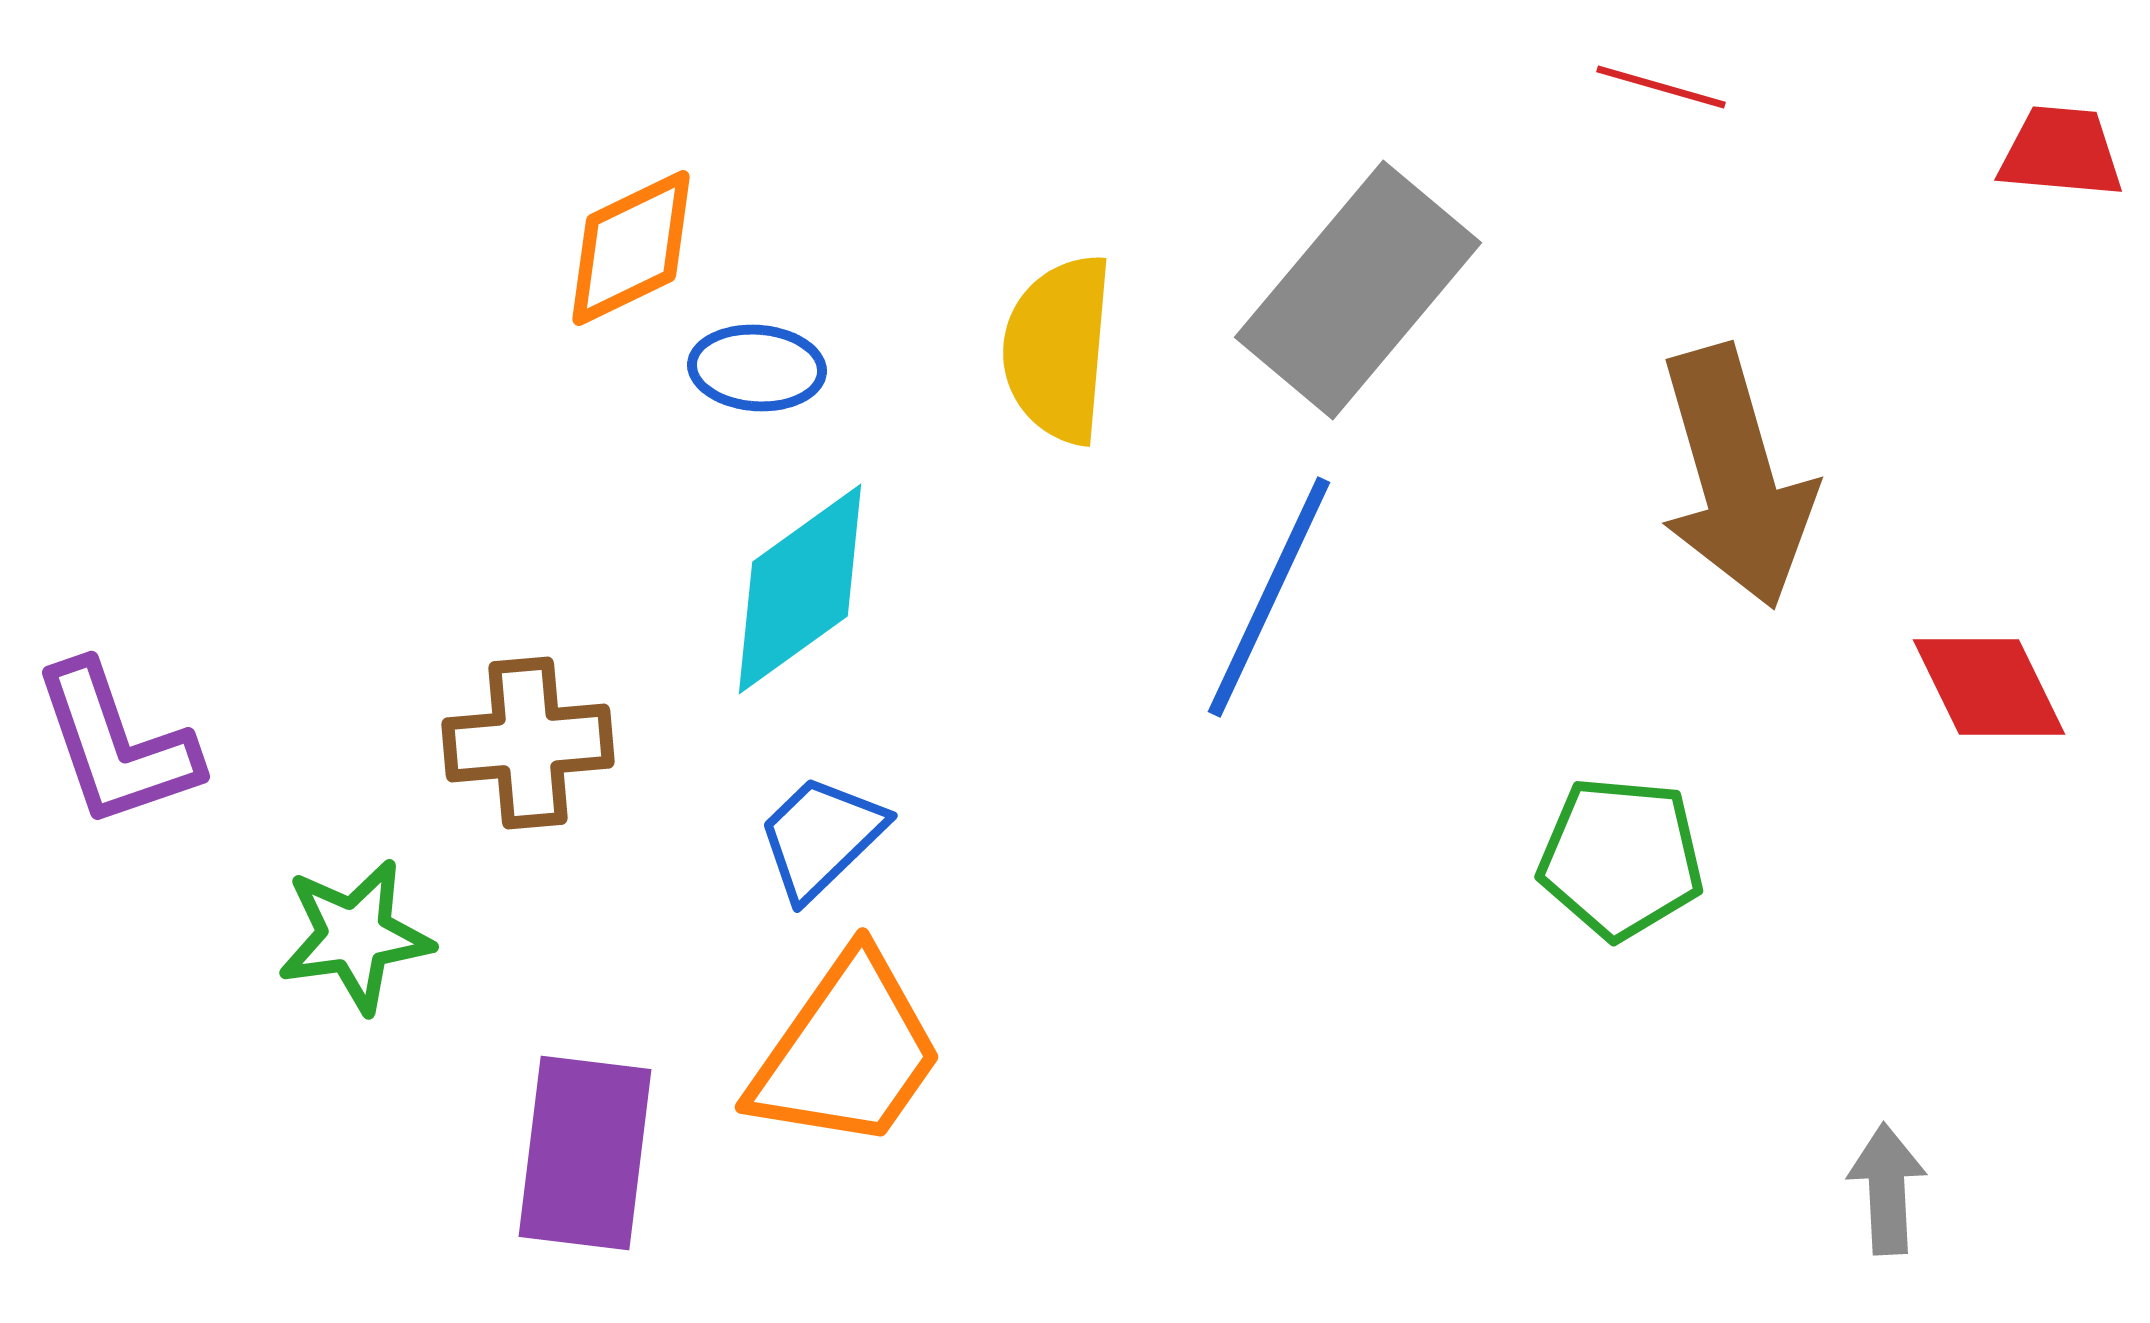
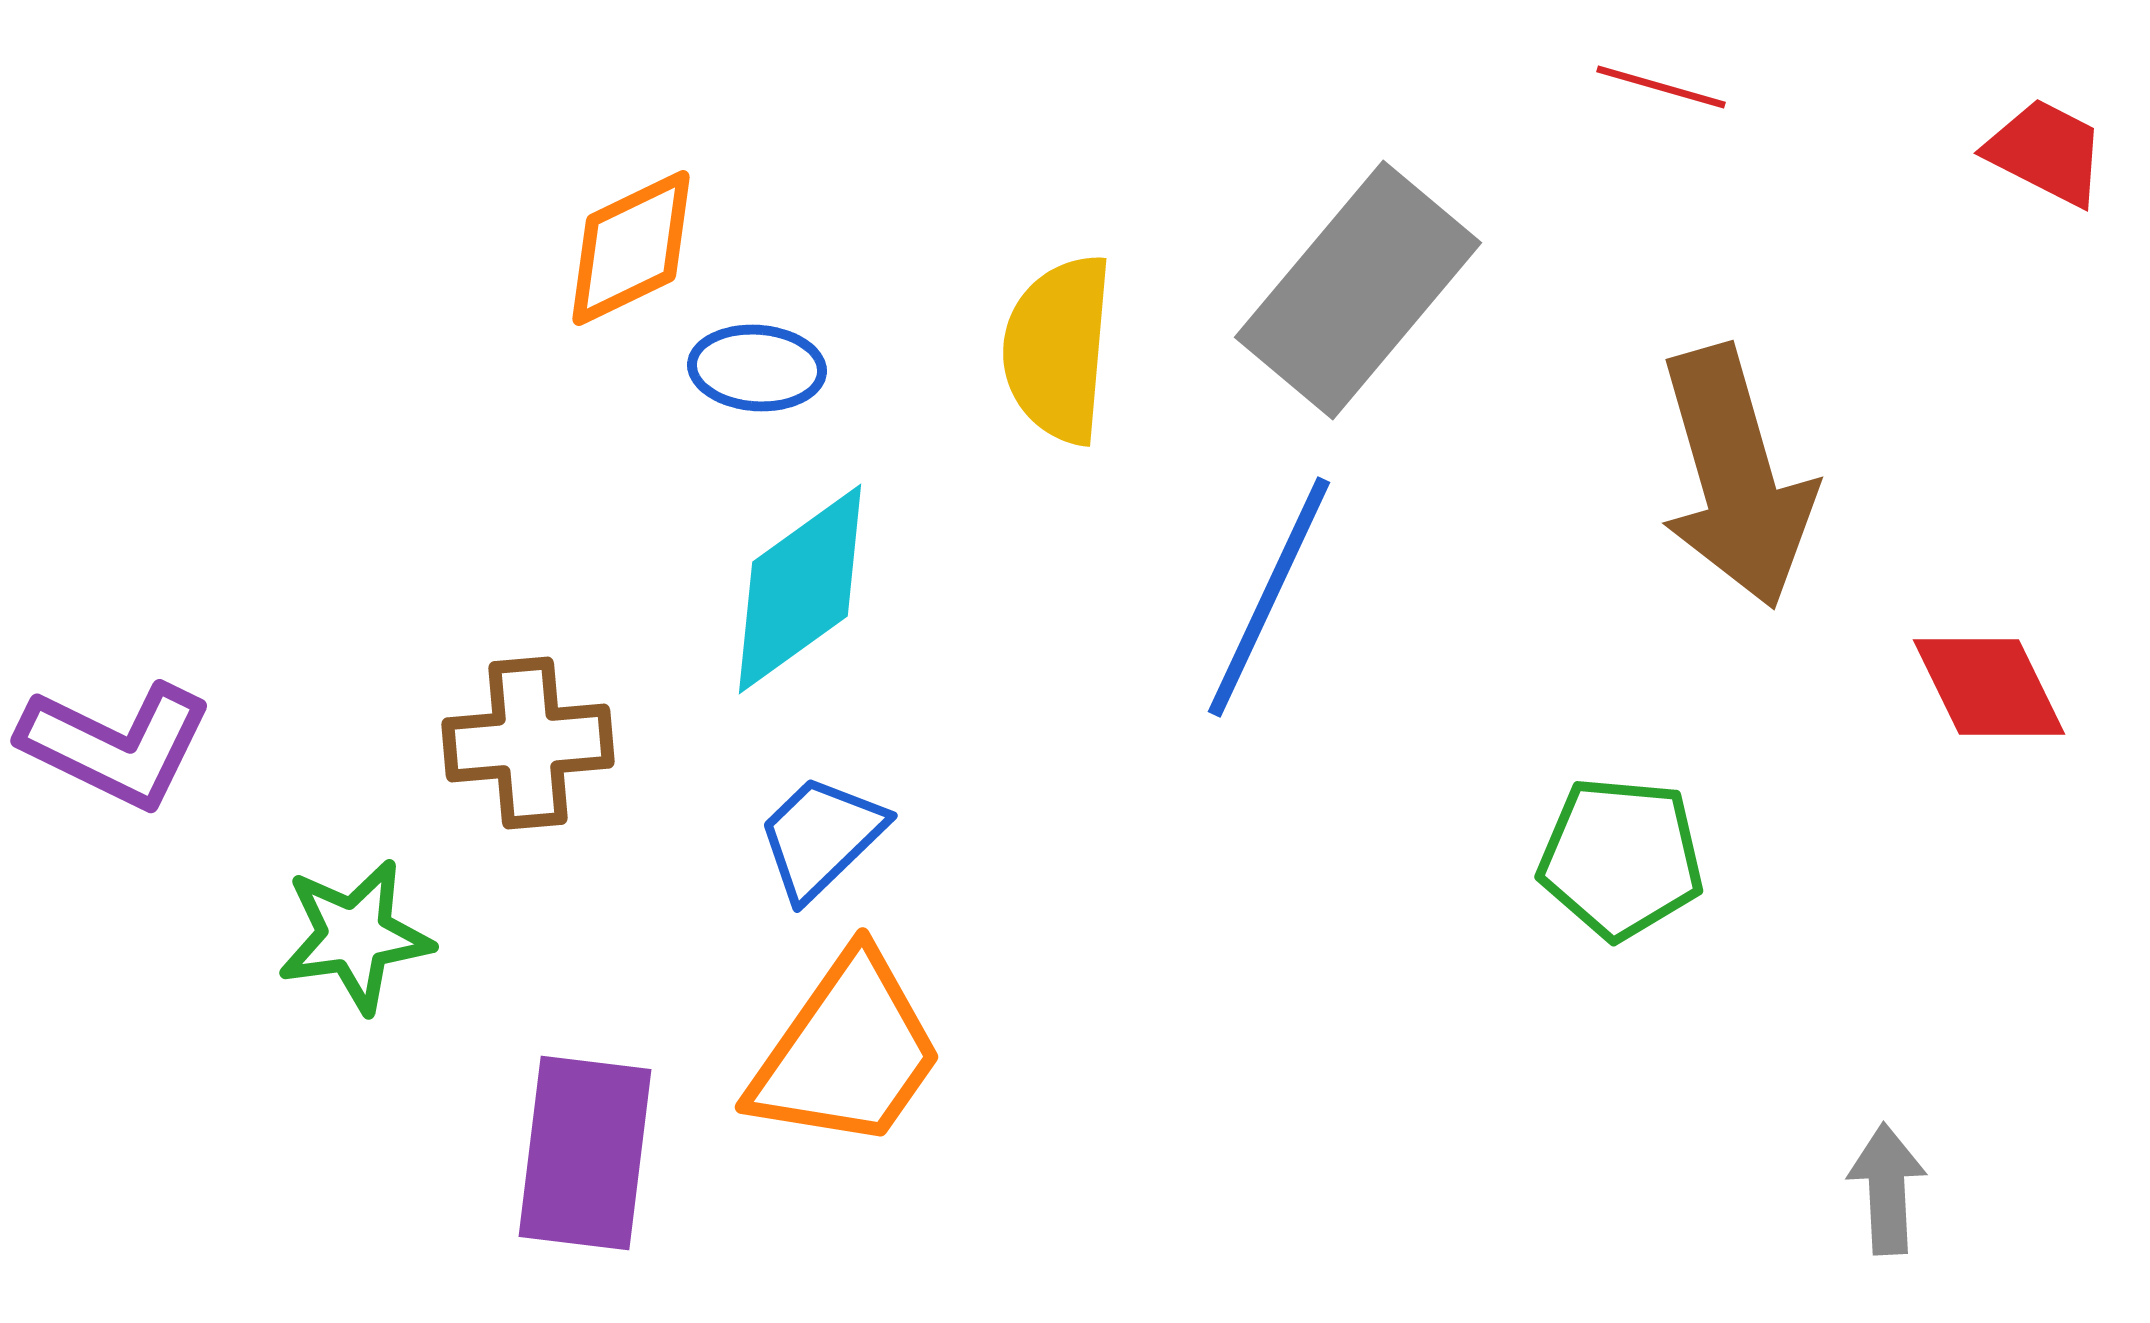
red trapezoid: moved 15 px left; rotated 22 degrees clockwise
purple L-shape: rotated 45 degrees counterclockwise
